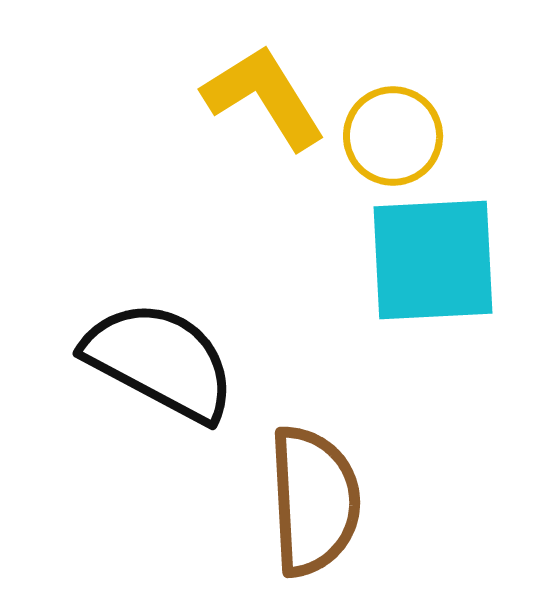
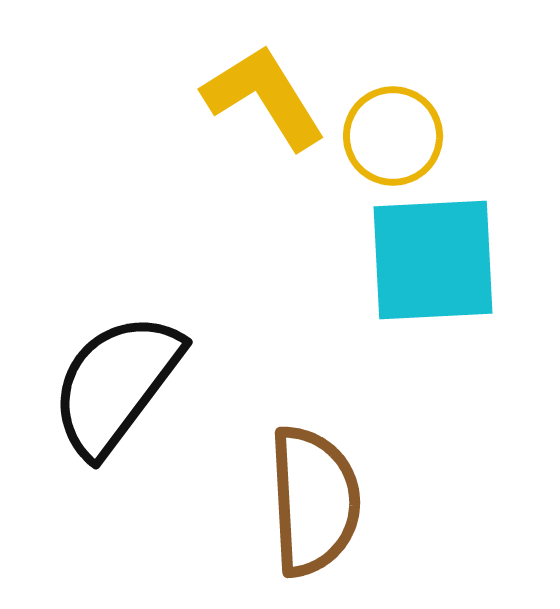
black semicircle: moved 44 px left, 23 px down; rotated 81 degrees counterclockwise
